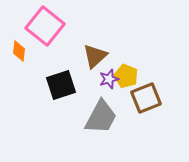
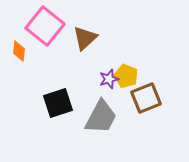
brown triangle: moved 10 px left, 18 px up
black square: moved 3 px left, 18 px down
